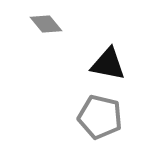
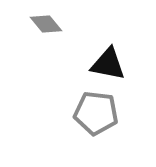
gray pentagon: moved 4 px left, 4 px up; rotated 6 degrees counterclockwise
